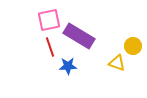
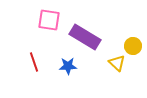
pink square: rotated 20 degrees clockwise
purple rectangle: moved 6 px right, 1 px down
red line: moved 16 px left, 15 px down
yellow triangle: rotated 24 degrees clockwise
